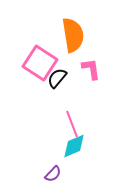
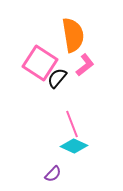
pink L-shape: moved 6 px left, 4 px up; rotated 60 degrees clockwise
cyan diamond: rotated 48 degrees clockwise
